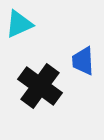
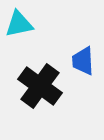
cyan triangle: rotated 12 degrees clockwise
